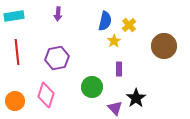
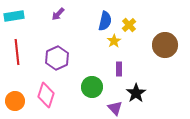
purple arrow: rotated 40 degrees clockwise
brown circle: moved 1 px right, 1 px up
purple hexagon: rotated 15 degrees counterclockwise
black star: moved 5 px up
